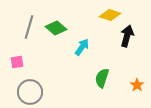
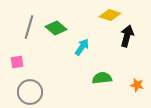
green semicircle: rotated 66 degrees clockwise
orange star: rotated 24 degrees counterclockwise
